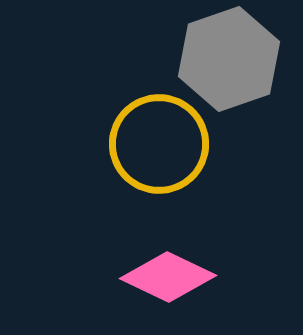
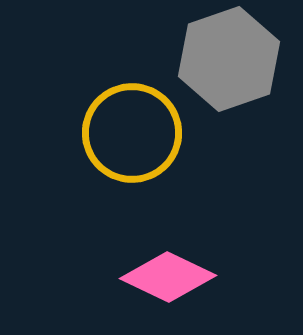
yellow circle: moved 27 px left, 11 px up
